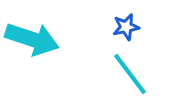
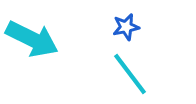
cyan arrow: rotated 8 degrees clockwise
